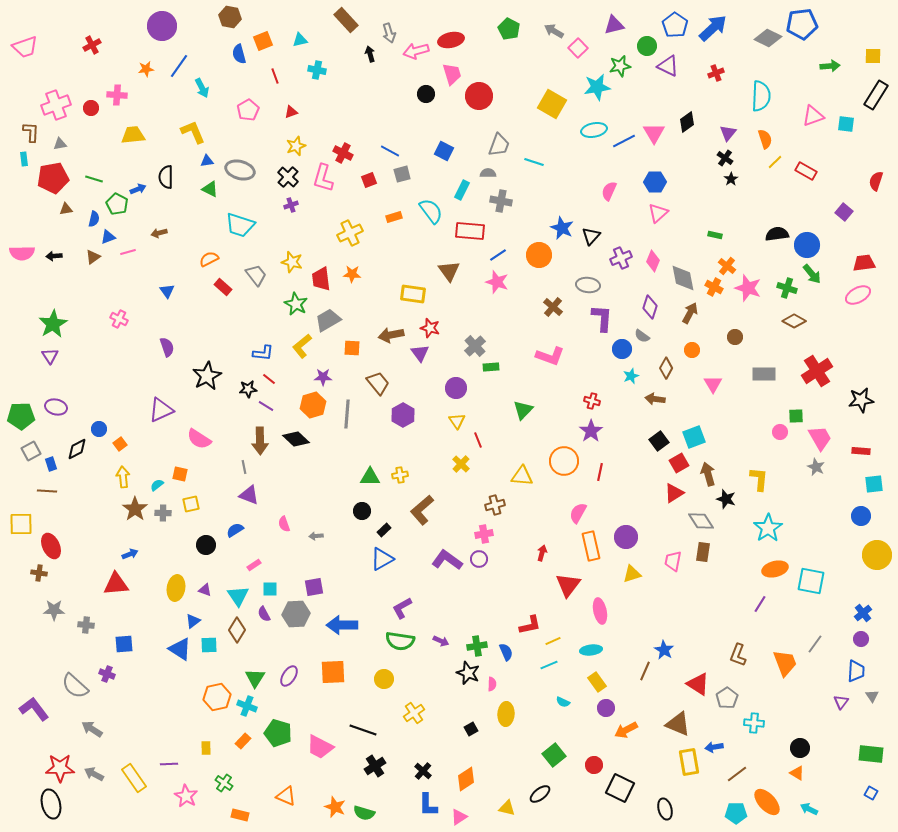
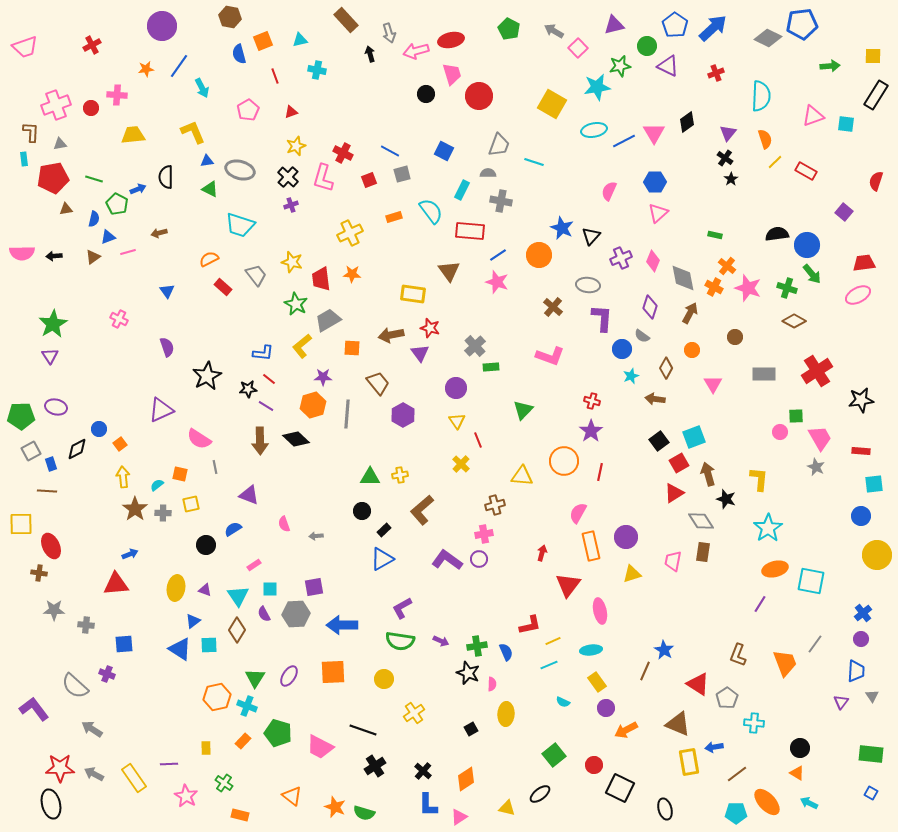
gray line at (244, 467): moved 29 px left
blue semicircle at (235, 530): moved 2 px left, 1 px up
orange triangle at (286, 796): moved 6 px right; rotated 15 degrees clockwise
cyan arrow at (809, 809): moved 6 px up
